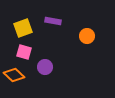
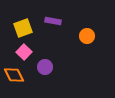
pink square: rotated 28 degrees clockwise
orange diamond: rotated 20 degrees clockwise
